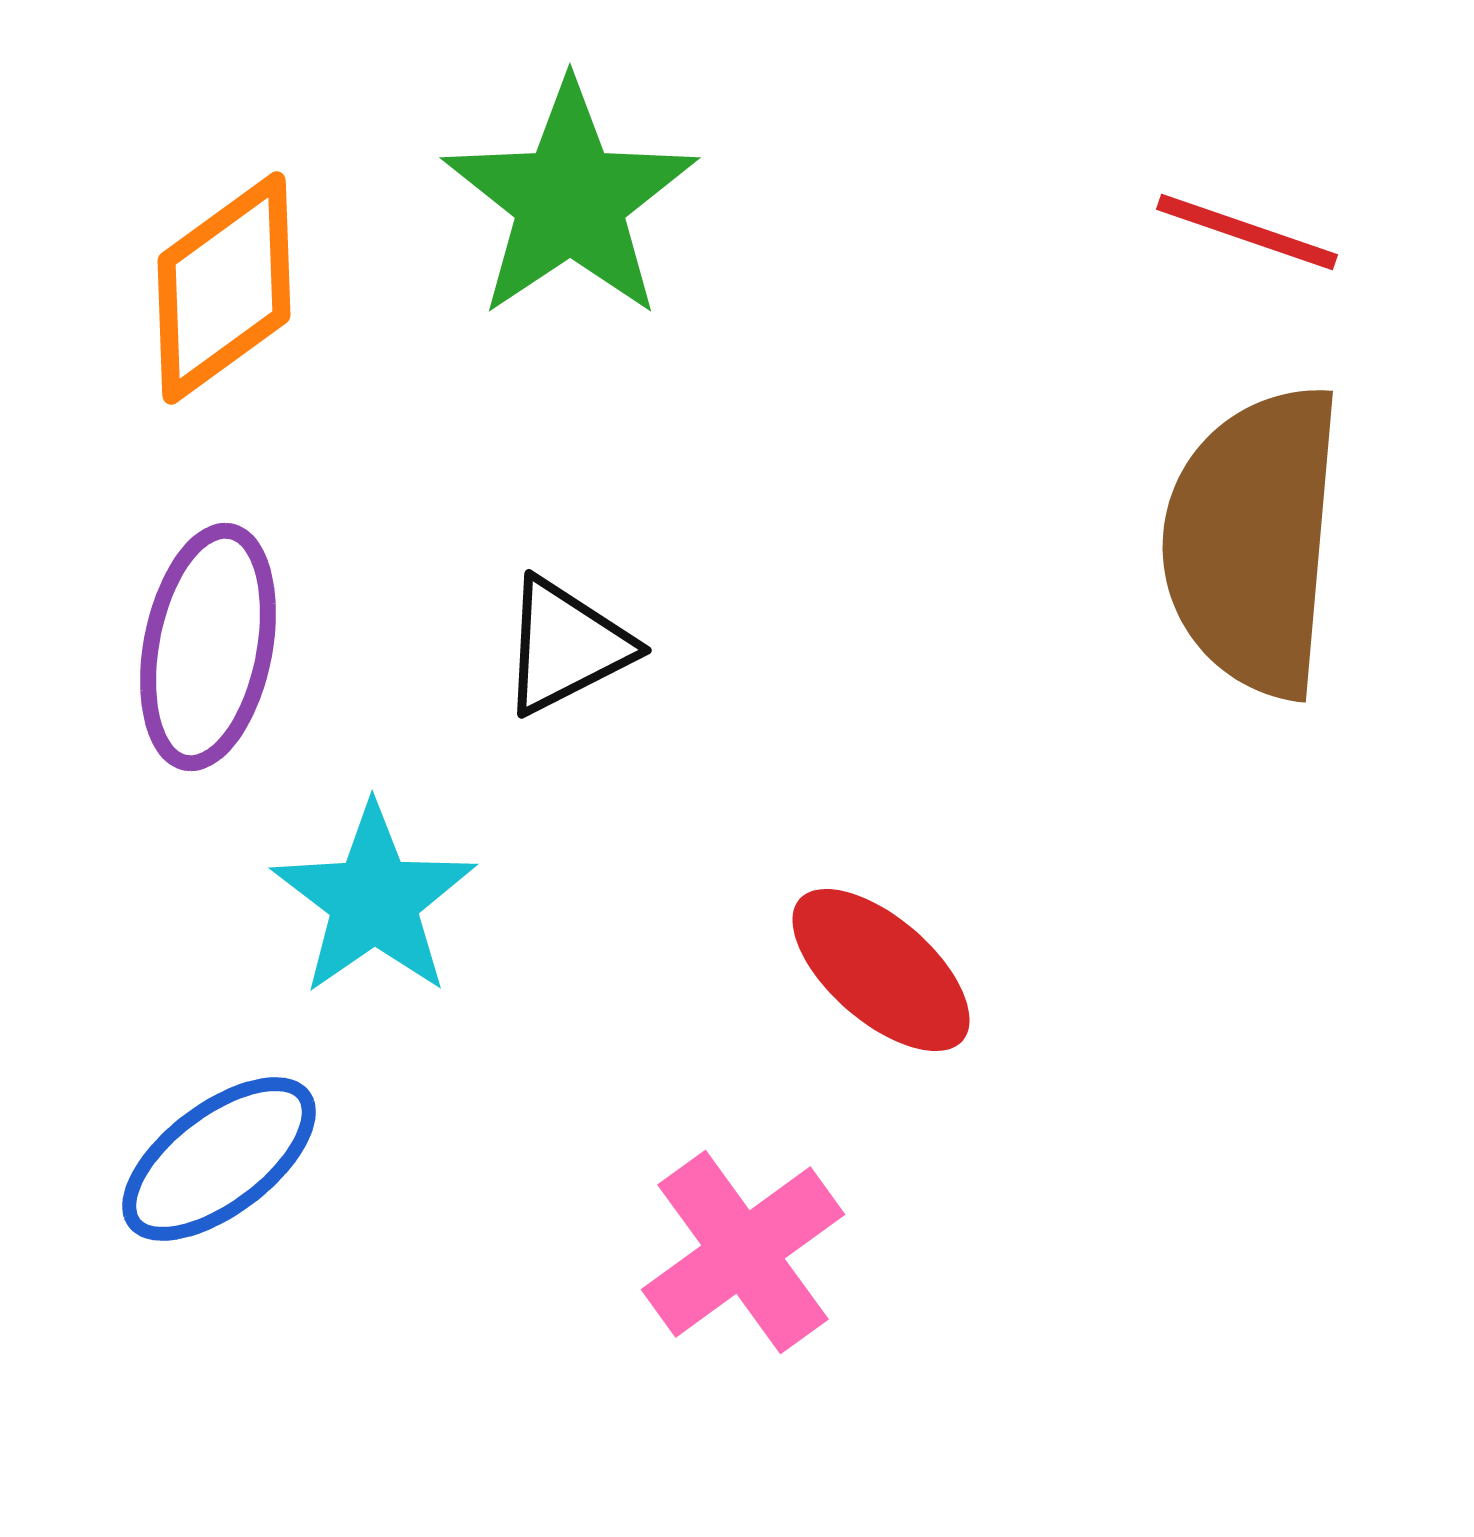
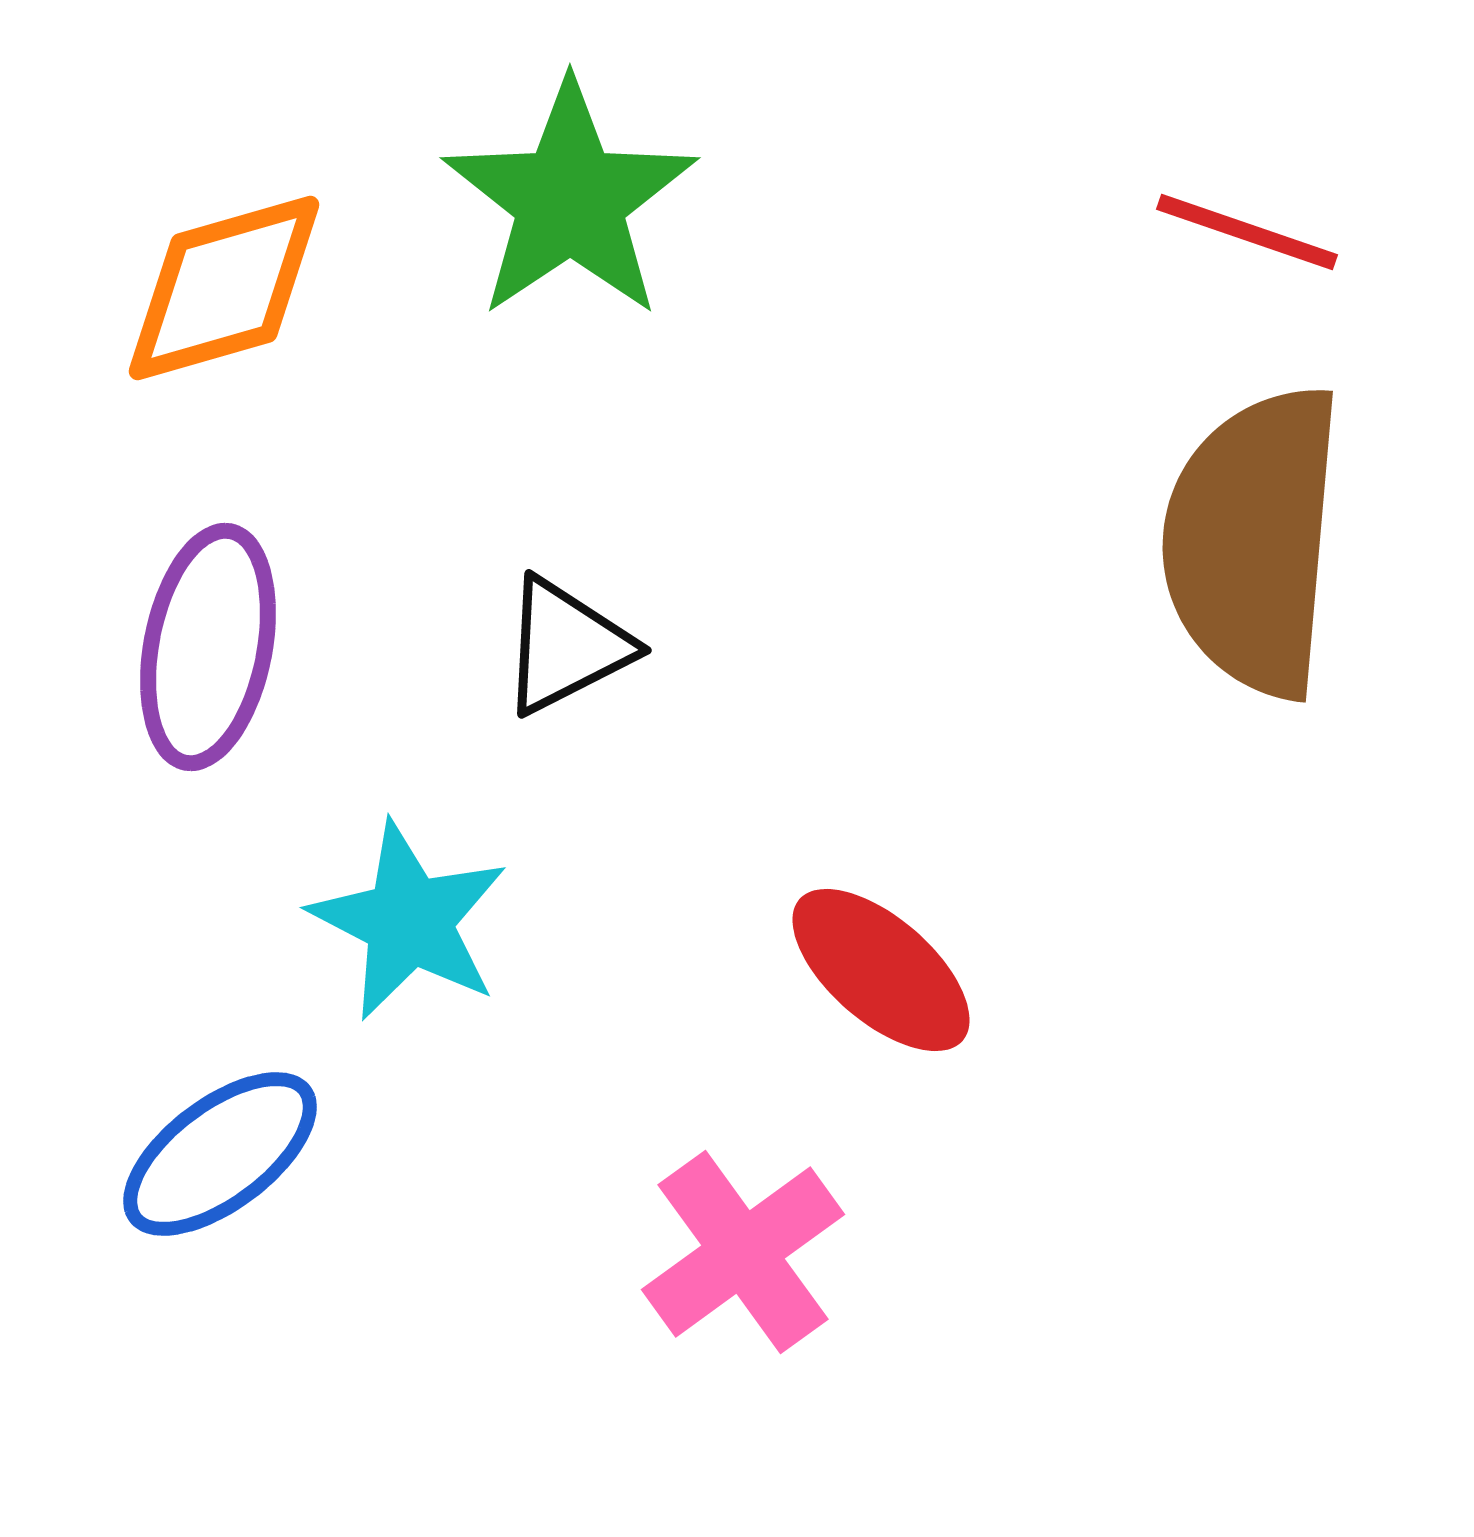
orange diamond: rotated 20 degrees clockwise
cyan star: moved 35 px right, 21 px down; rotated 10 degrees counterclockwise
blue ellipse: moved 1 px right, 5 px up
